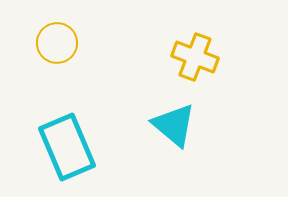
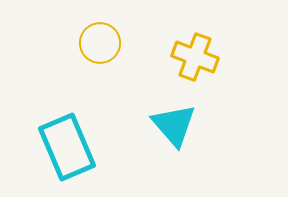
yellow circle: moved 43 px right
cyan triangle: rotated 9 degrees clockwise
